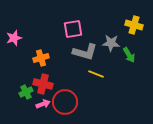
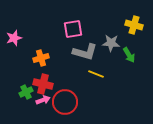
pink arrow: moved 4 px up
